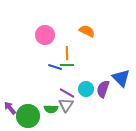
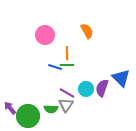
orange semicircle: rotated 35 degrees clockwise
purple semicircle: moved 1 px left, 1 px up
